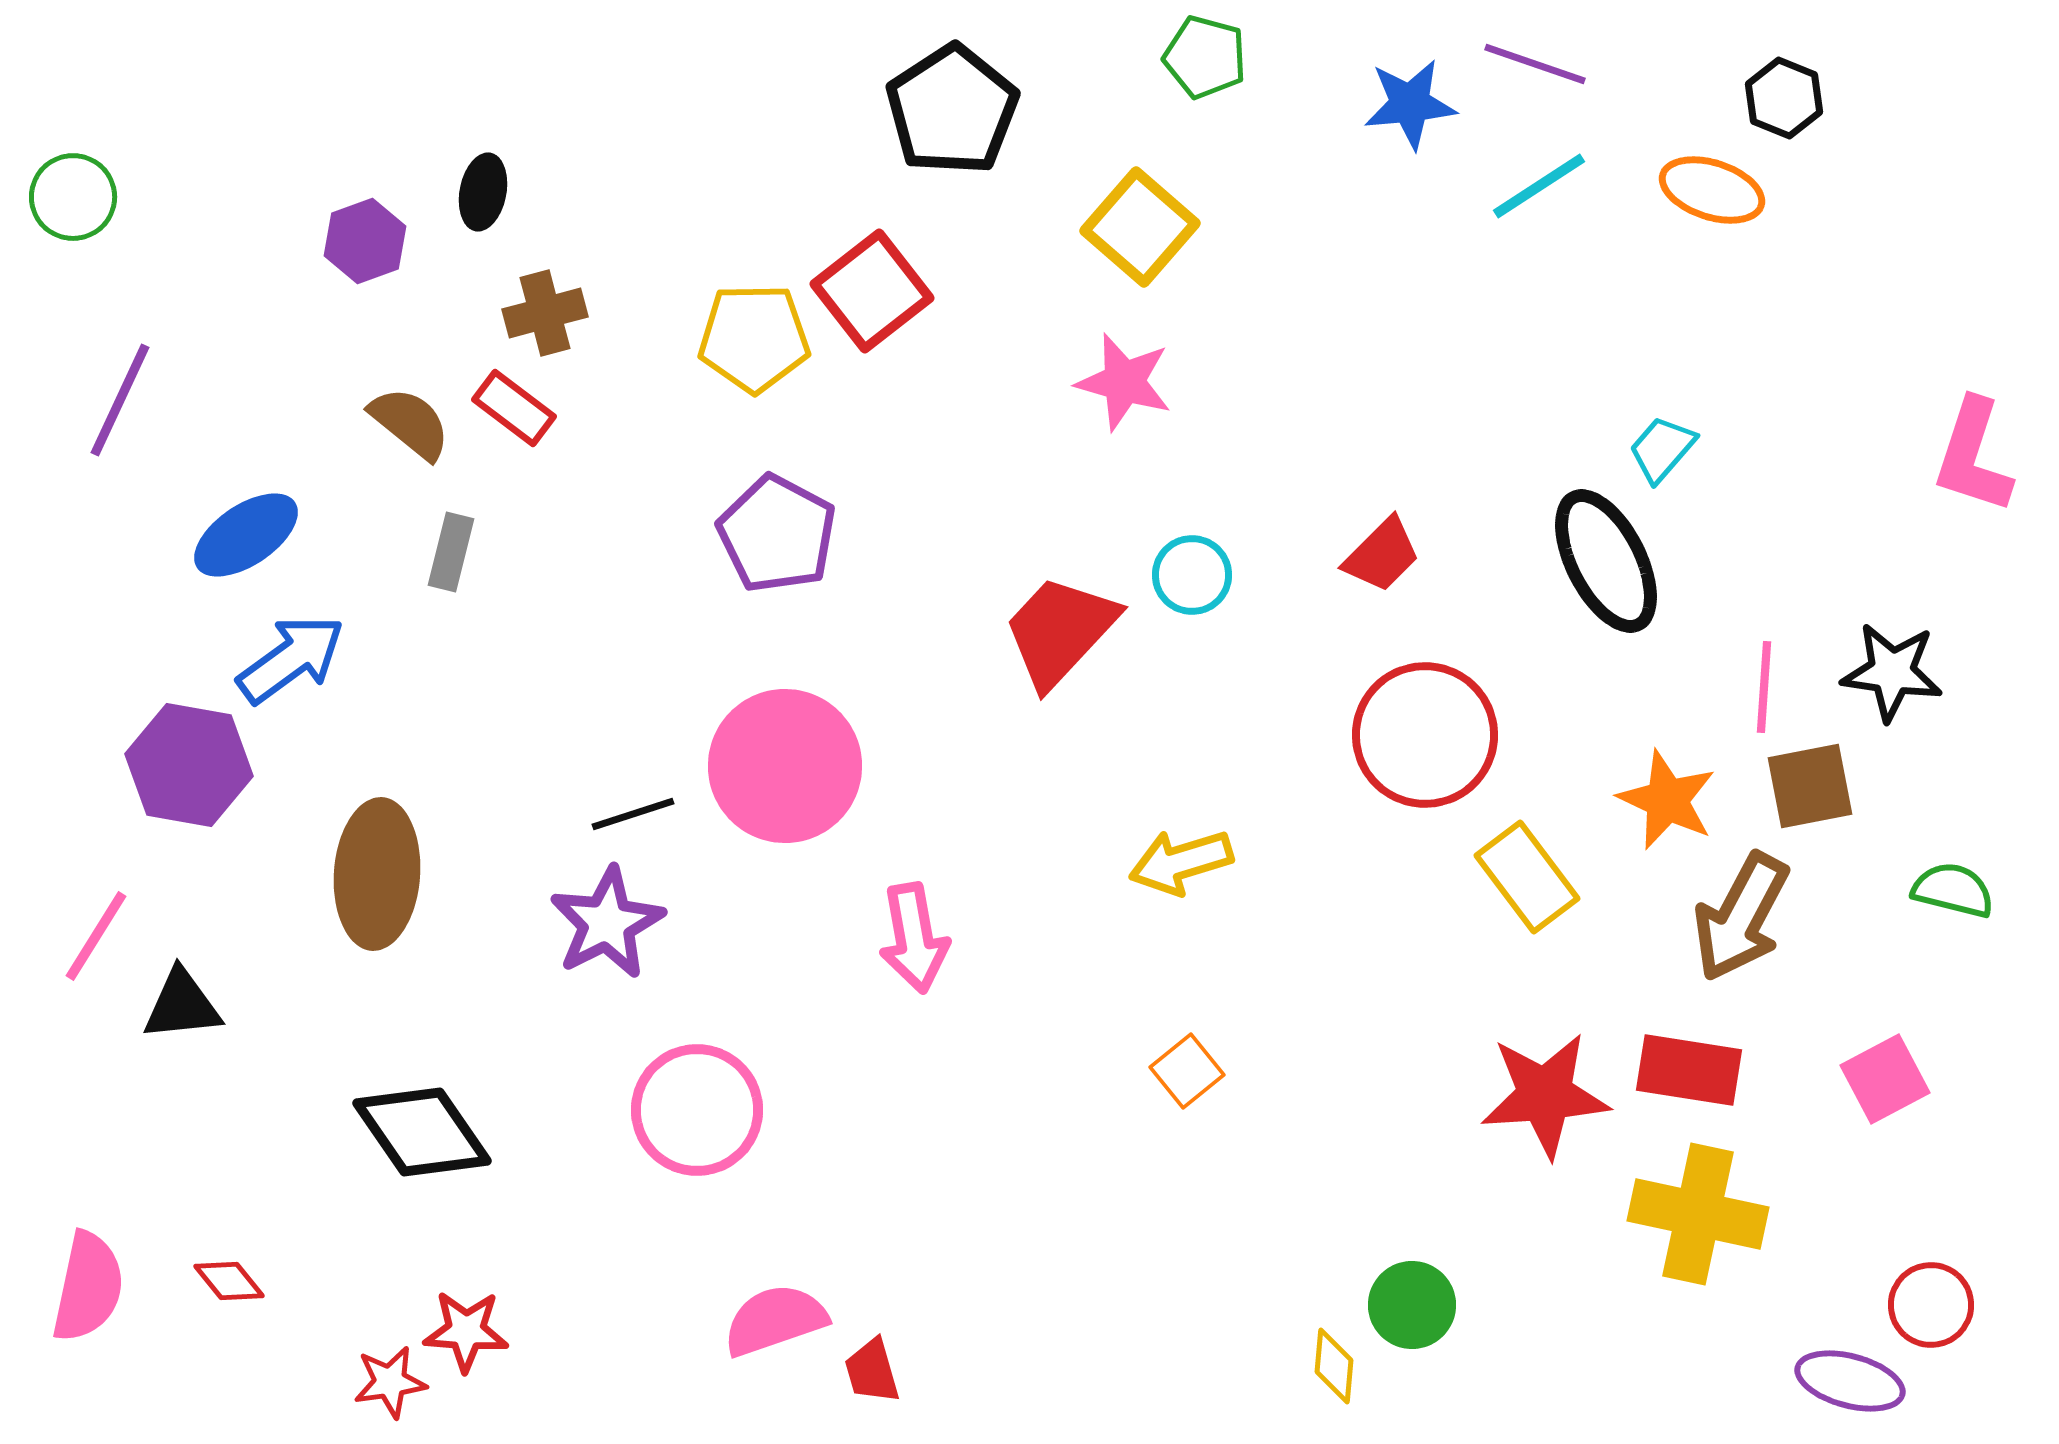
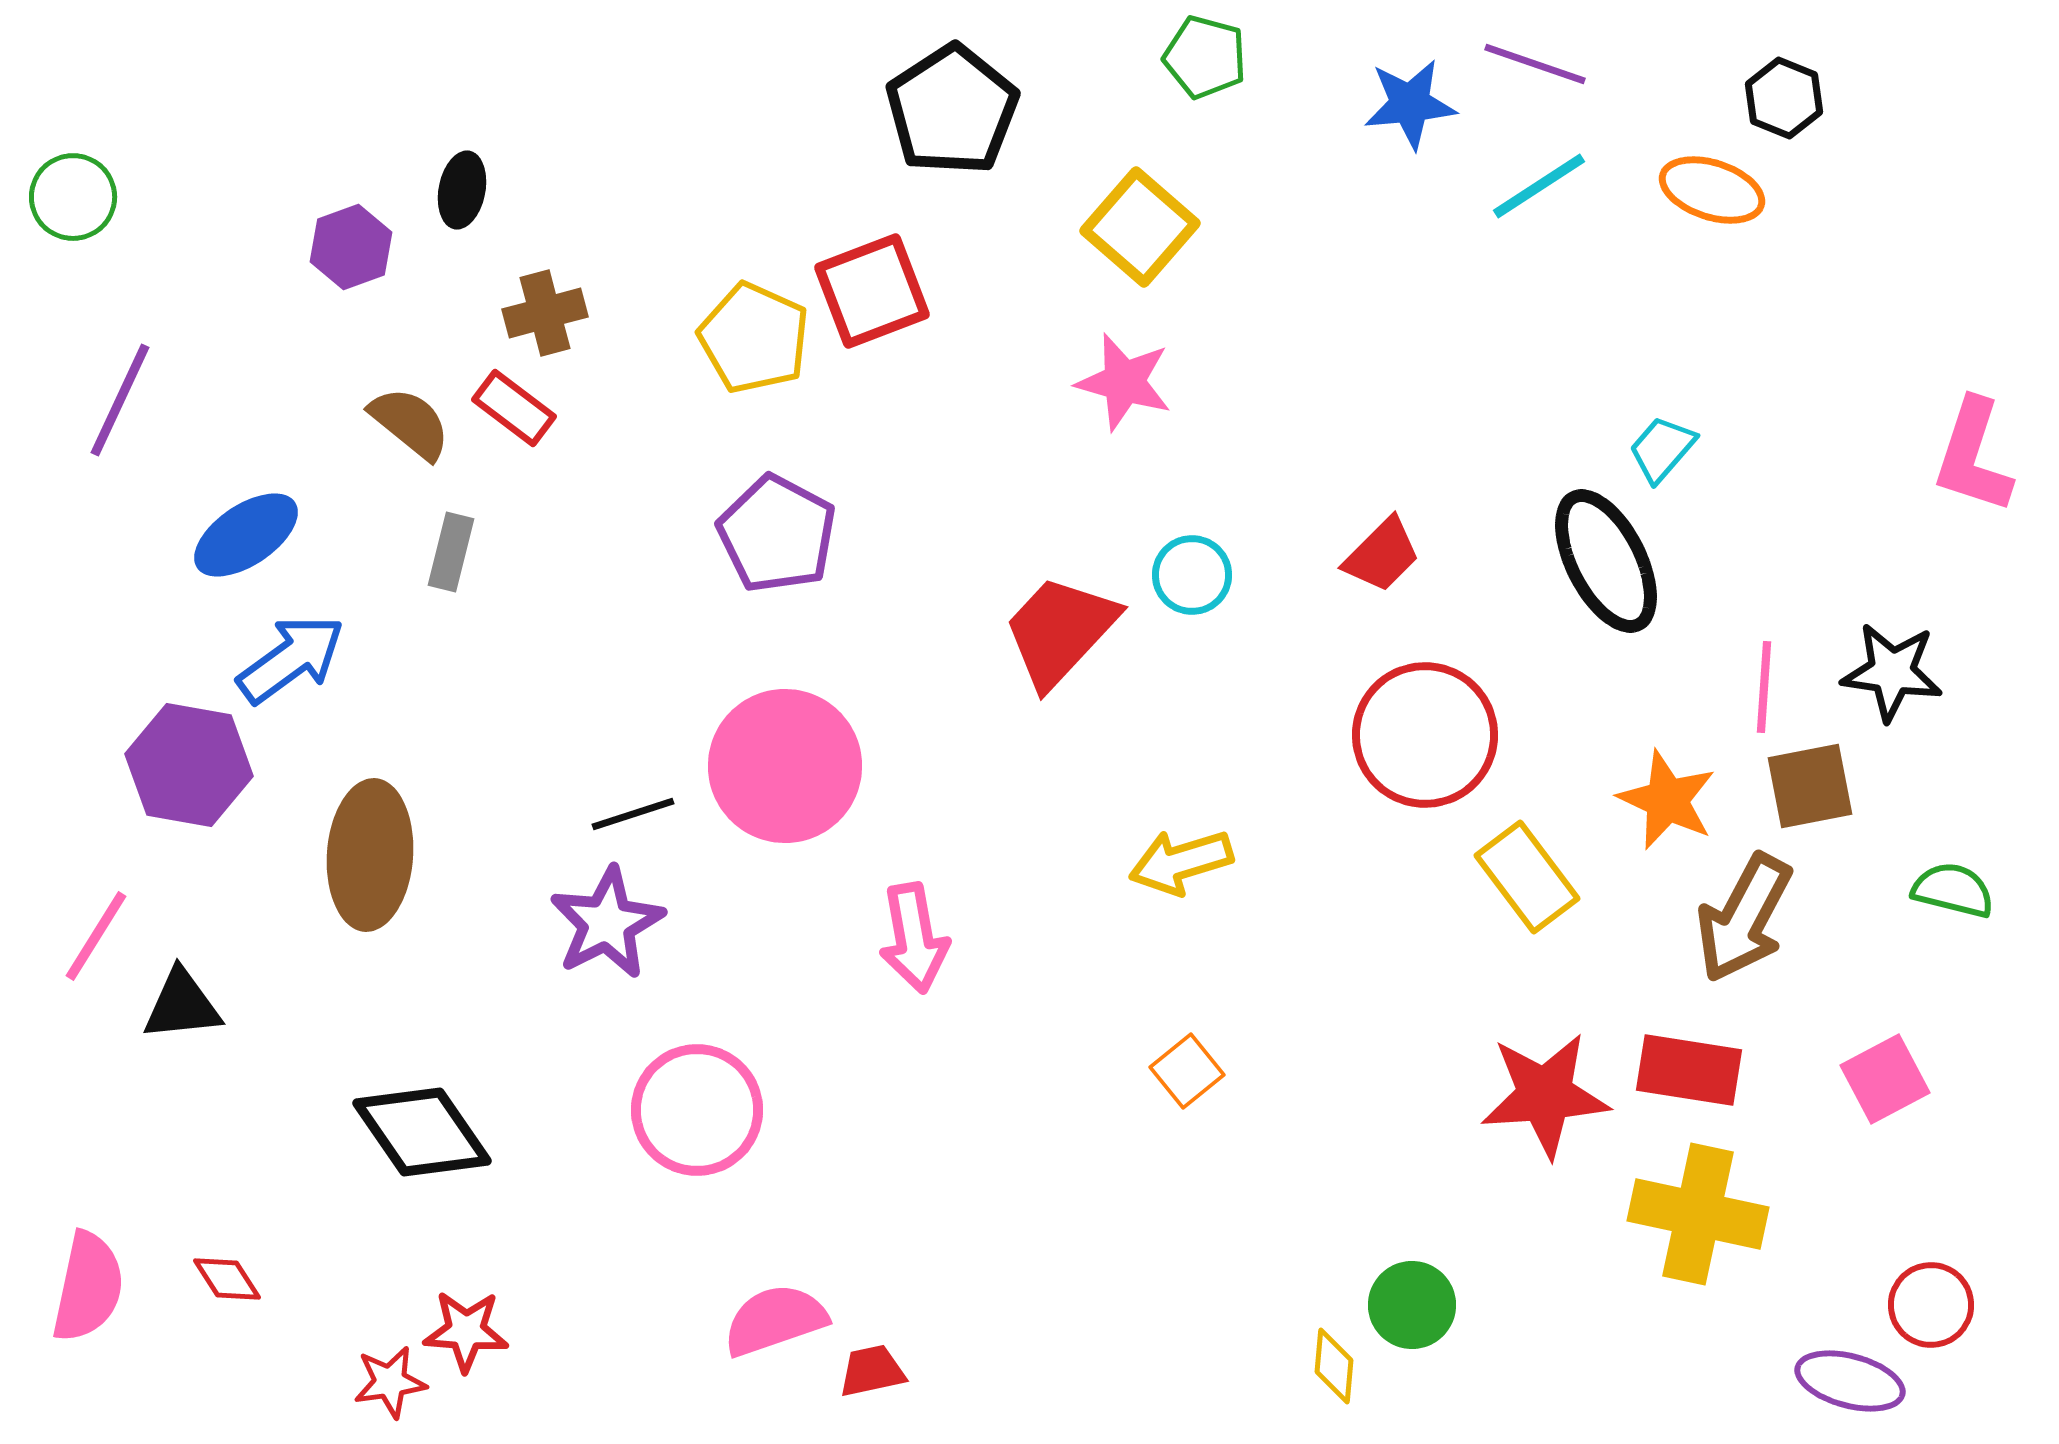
black ellipse at (483, 192): moved 21 px left, 2 px up
purple hexagon at (365, 241): moved 14 px left, 6 px down
red square at (872, 291): rotated 17 degrees clockwise
yellow pentagon at (754, 338): rotated 25 degrees clockwise
brown ellipse at (377, 874): moved 7 px left, 19 px up
brown arrow at (1741, 917): moved 3 px right, 1 px down
red diamond at (229, 1281): moved 2 px left, 2 px up; rotated 6 degrees clockwise
red trapezoid at (872, 1371): rotated 94 degrees clockwise
